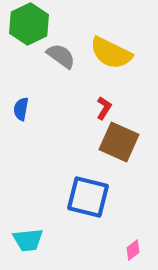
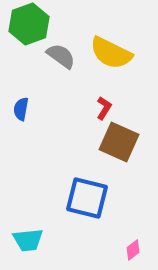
green hexagon: rotated 6 degrees clockwise
blue square: moved 1 px left, 1 px down
